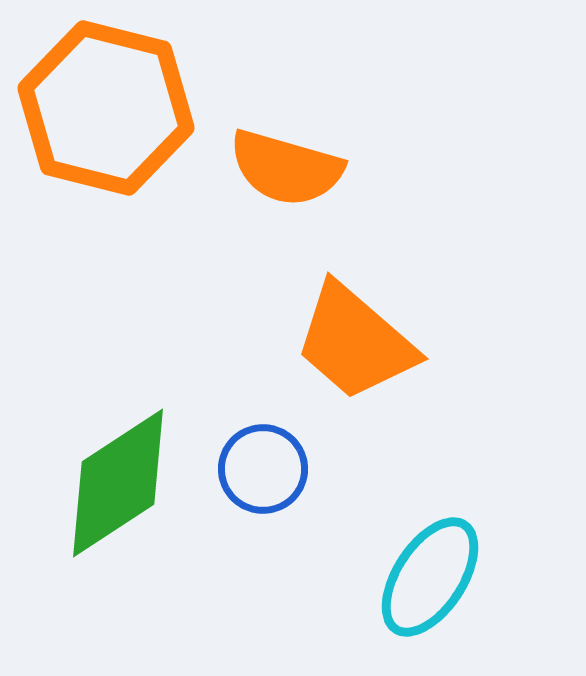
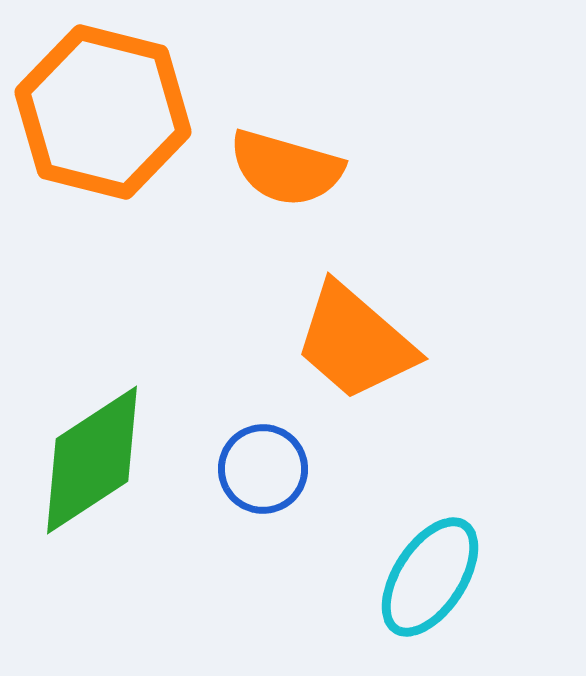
orange hexagon: moved 3 px left, 4 px down
green diamond: moved 26 px left, 23 px up
